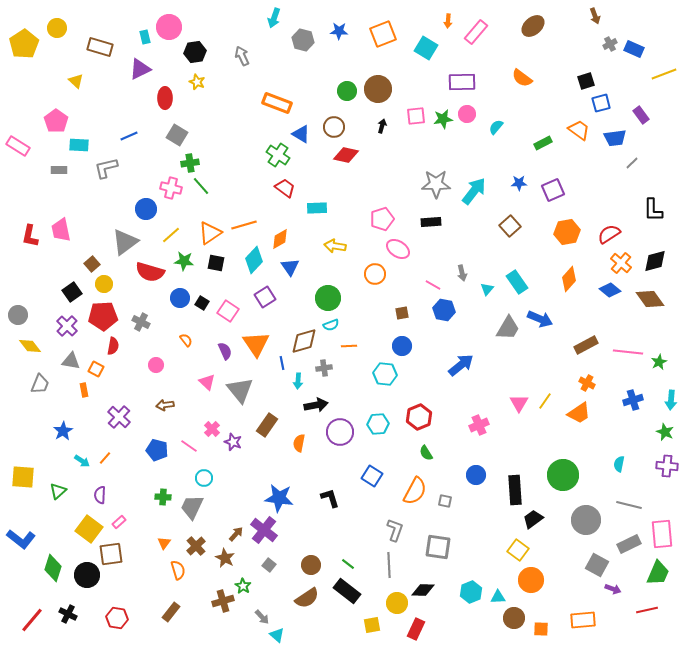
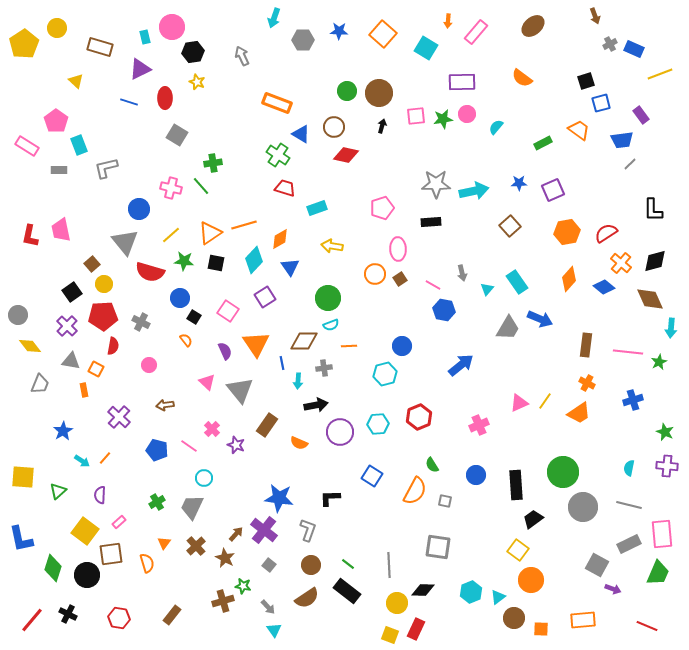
pink circle at (169, 27): moved 3 px right
orange square at (383, 34): rotated 28 degrees counterclockwise
gray hexagon at (303, 40): rotated 15 degrees counterclockwise
black hexagon at (195, 52): moved 2 px left
yellow line at (664, 74): moved 4 px left
brown circle at (378, 89): moved 1 px right, 4 px down
blue line at (129, 136): moved 34 px up; rotated 42 degrees clockwise
blue trapezoid at (615, 138): moved 7 px right, 2 px down
cyan rectangle at (79, 145): rotated 66 degrees clockwise
pink rectangle at (18, 146): moved 9 px right
green cross at (190, 163): moved 23 px right
gray line at (632, 163): moved 2 px left, 1 px down
red trapezoid at (285, 188): rotated 20 degrees counterclockwise
cyan arrow at (474, 191): rotated 40 degrees clockwise
cyan rectangle at (317, 208): rotated 18 degrees counterclockwise
blue circle at (146, 209): moved 7 px left
pink pentagon at (382, 219): moved 11 px up
red semicircle at (609, 234): moved 3 px left, 1 px up
gray triangle at (125, 242): rotated 32 degrees counterclockwise
yellow arrow at (335, 246): moved 3 px left
pink ellipse at (398, 249): rotated 55 degrees clockwise
blue diamond at (610, 290): moved 6 px left, 3 px up
brown diamond at (650, 299): rotated 12 degrees clockwise
black square at (202, 303): moved 8 px left, 14 px down
brown square at (402, 313): moved 2 px left, 34 px up; rotated 24 degrees counterclockwise
brown diamond at (304, 341): rotated 16 degrees clockwise
brown rectangle at (586, 345): rotated 55 degrees counterclockwise
pink circle at (156, 365): moved 7 px left
cyan hexagon at (385, 374): rotated 20 degrees counterclockwise
cyan arrow at (671, 400): moved 72 px up
pink triangle at (519, 403): rotated 36 degrees clockwise
purple star at (233, 442): moved 3 px right, 3 px down
orange semicircle at (299, 443): rotated 78 degrees counterclockwise
green semicircle at (426, 453): moved 6 px right, 12 px down
cyan semicircle at (619, 464): moved 10 px right, 4 px down
green circle at (563, 475): moved 3 px up
black rectangle at (515, 490): moved 1 px right, 5 px up
green cross at (163, 497): moved 6 px left, 5 px down; rotated 35 degrees counterclockwise
black L-shape at (330, 498): rotated 75 degrees counterclockwise
gray circle at (586, 520): moved 3 px left, 13 px up
yellow square at (89, 529): moved 4 px left, 2 px down
gray L-shape at (395, 530): moved 87 px left
blue L-shape at (21, 539): rotated 40 degrees clockwise
orange semicircle at (178, 570): moved 31 px left, 7 px up
green star at (243, 586): rotated 21 degrees counterclockwise
cyan triangle at (498, 597): rotated 35 degrees counterclockwise
red line at (647, 610): moved 16 px down; rotated 35 degrees clockwise
brown rectangle at (171, 612): moved 1 px right, 3 px down
gray arrow at (262, 617): moved 6 px right, 10 px up
red hexagon at (117, 618): moved 2 px right
yellow square at (372, 625): moved 18 px right, 10 px down; rotated 30 degrees clockwise
cyan triangle at (277, 635): moved 3 px left, 5 px up; rotated 14 degrees clockwise
